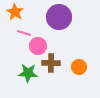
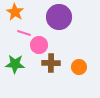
pink circle: moved 1 px right, 1 px up
green star: moved 13 px left, 9 px up
